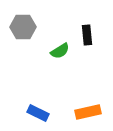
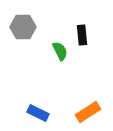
black rectangle: moved 5 px left
green semicircle: rotated 84 degrees counterclockwise
orange rectangle: rotated 20 degrees counterclockwise
